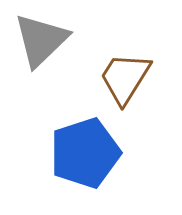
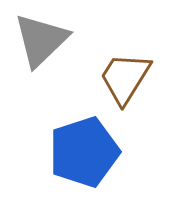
blue pentagon: moved 1 px left, 1 px up
